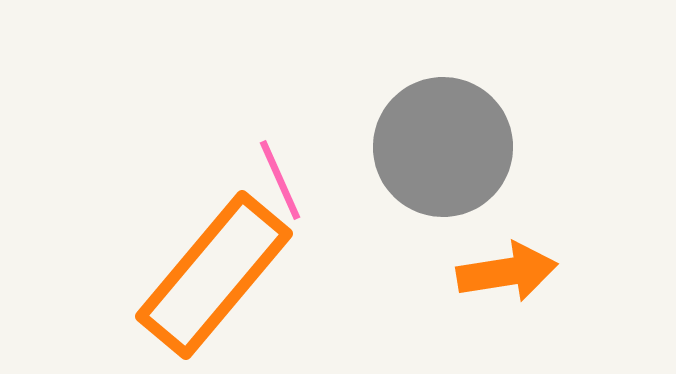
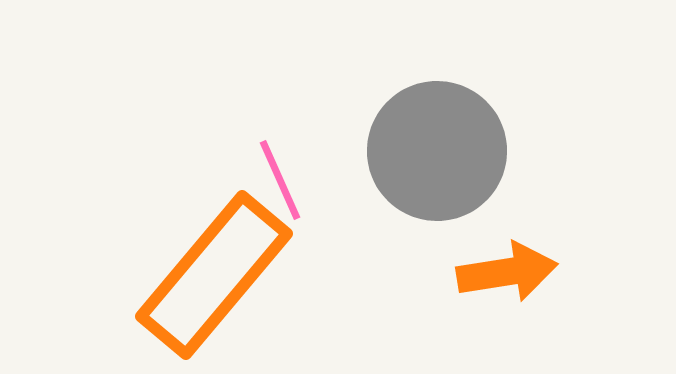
gray circle: moved 6 px left, 4 px down
